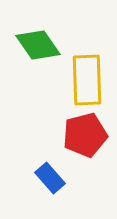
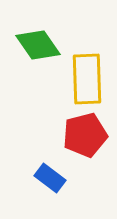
yellow rectangle: moved 1 px up
blue rectangle: rotated 12 degrees counterclockwise
